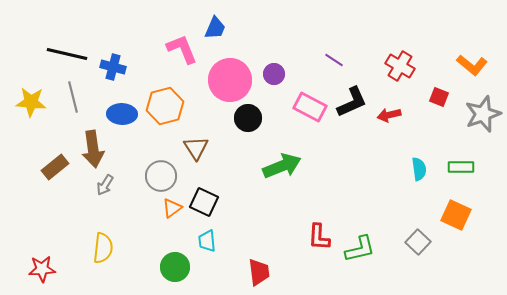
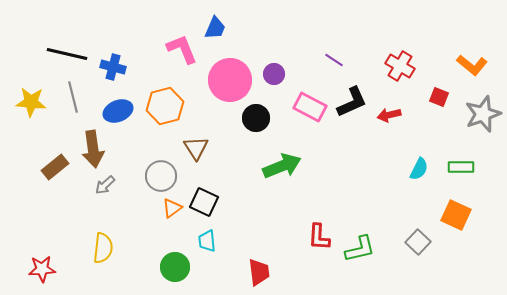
blue ellipse: moved 4 px left, 3 px up; rotated 24 degrees counterclockwise
black circle: moved 8 px right
cyan semicircle: rotated 35 degrees clockwise
gray arrow: rotated 15 degrees clockwise
